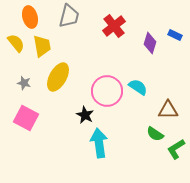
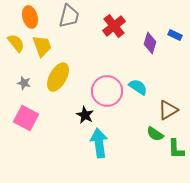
yellow trapezoid: rotated 10 degrees counterclockwise
brown triangle: rotated 30 degrees counterclockwise
green L-shape: rotated 60 degrees counterclockwise
